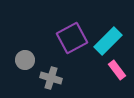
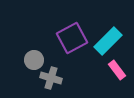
gray circle: moved 9 px right
